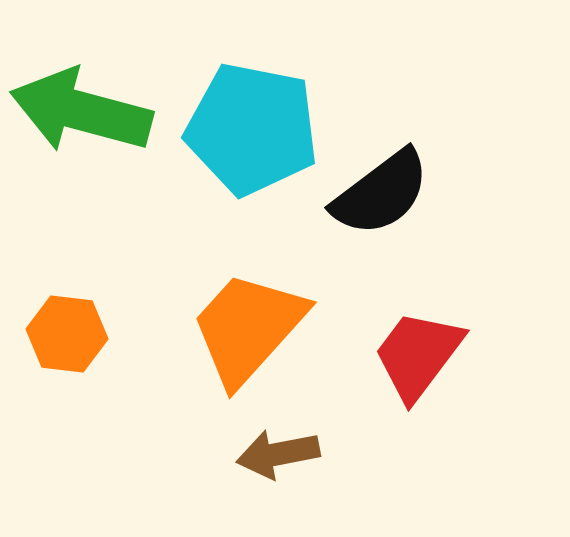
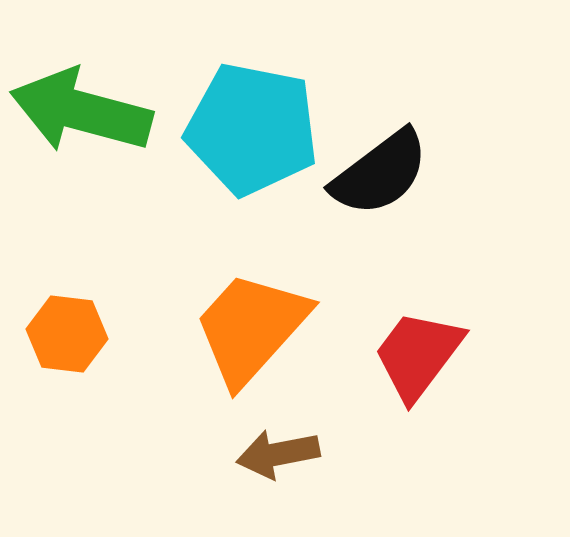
black semicircle: moved 1 px left, 20 px up
orange trapezoid: moved 3 px right
